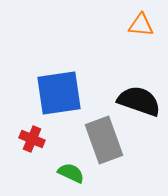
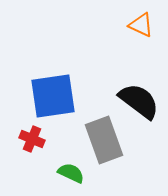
orange triangle: rotated 20 degrees clockwise
blue square: moved 6 px left, 3 px down
black semicircle: rotated 18 degrees clockwise
